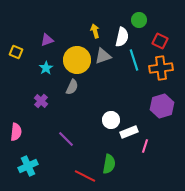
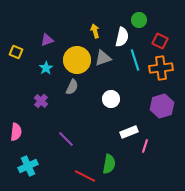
gray triangle: moved 2 px down
cyan line: moved 1 px right
white circle: moved 21 px up
